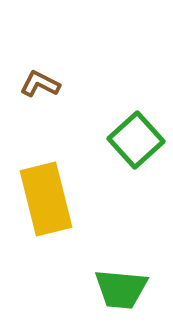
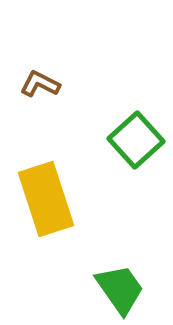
yellow rectangle: rotated 4 degrees counterclockwise
green trapezoid: moved 1 px left; rotated 130 degrees counterclockwise
